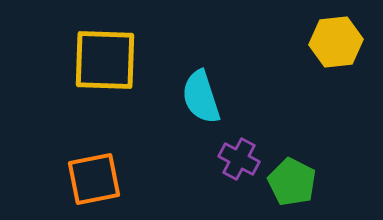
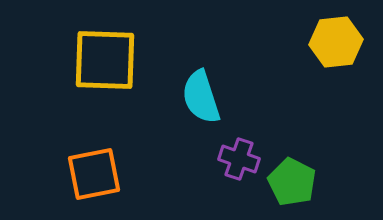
purple cross: rotated 9 degrees counterclockwise
orange square: moved 5 px up
